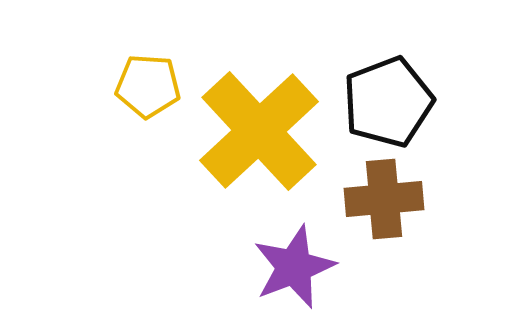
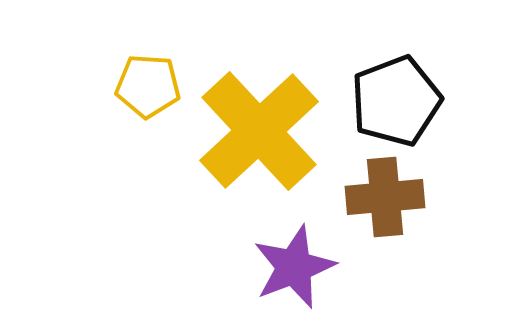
black pentagon: moved 8 px right, 1 px up
brown cross: moved 1 px right, 2 px up
